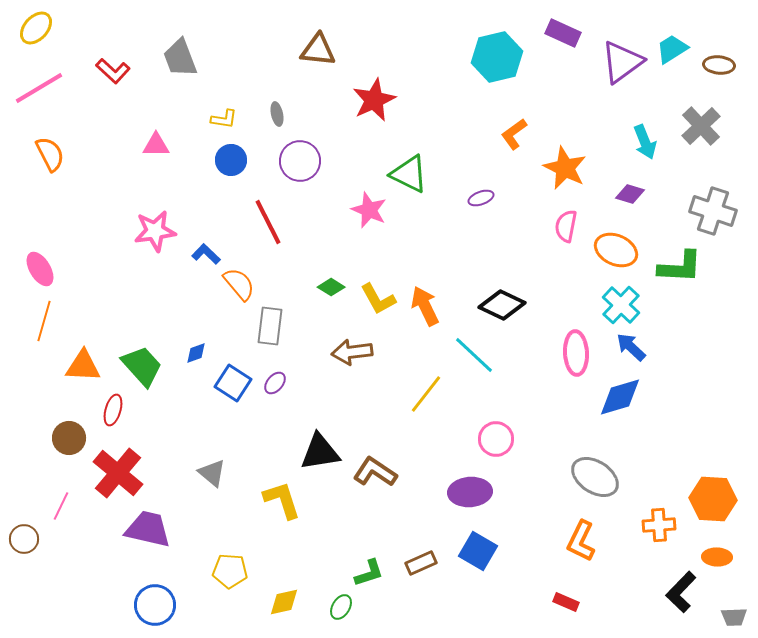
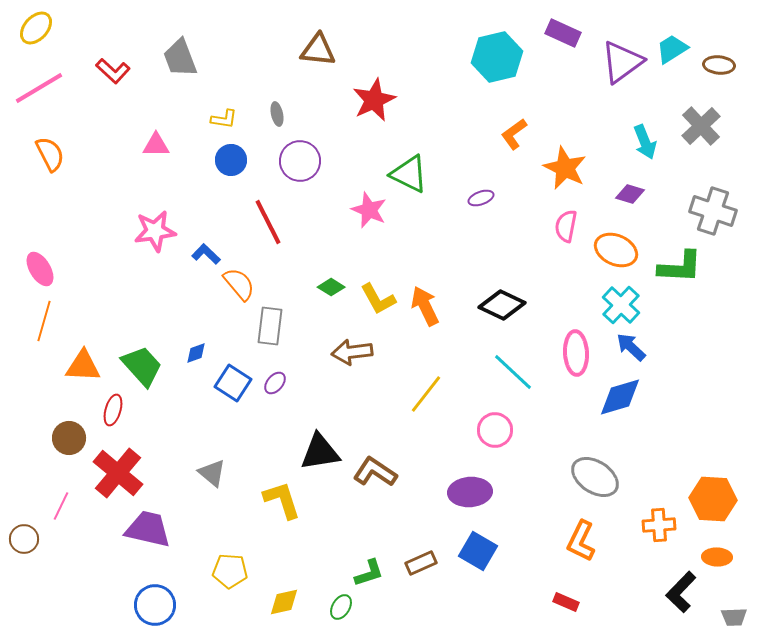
cyan line at (474, 355): moved 39 px right, 17 px down
pink circle at (496, 439): moved 1 px left, 9 px up
